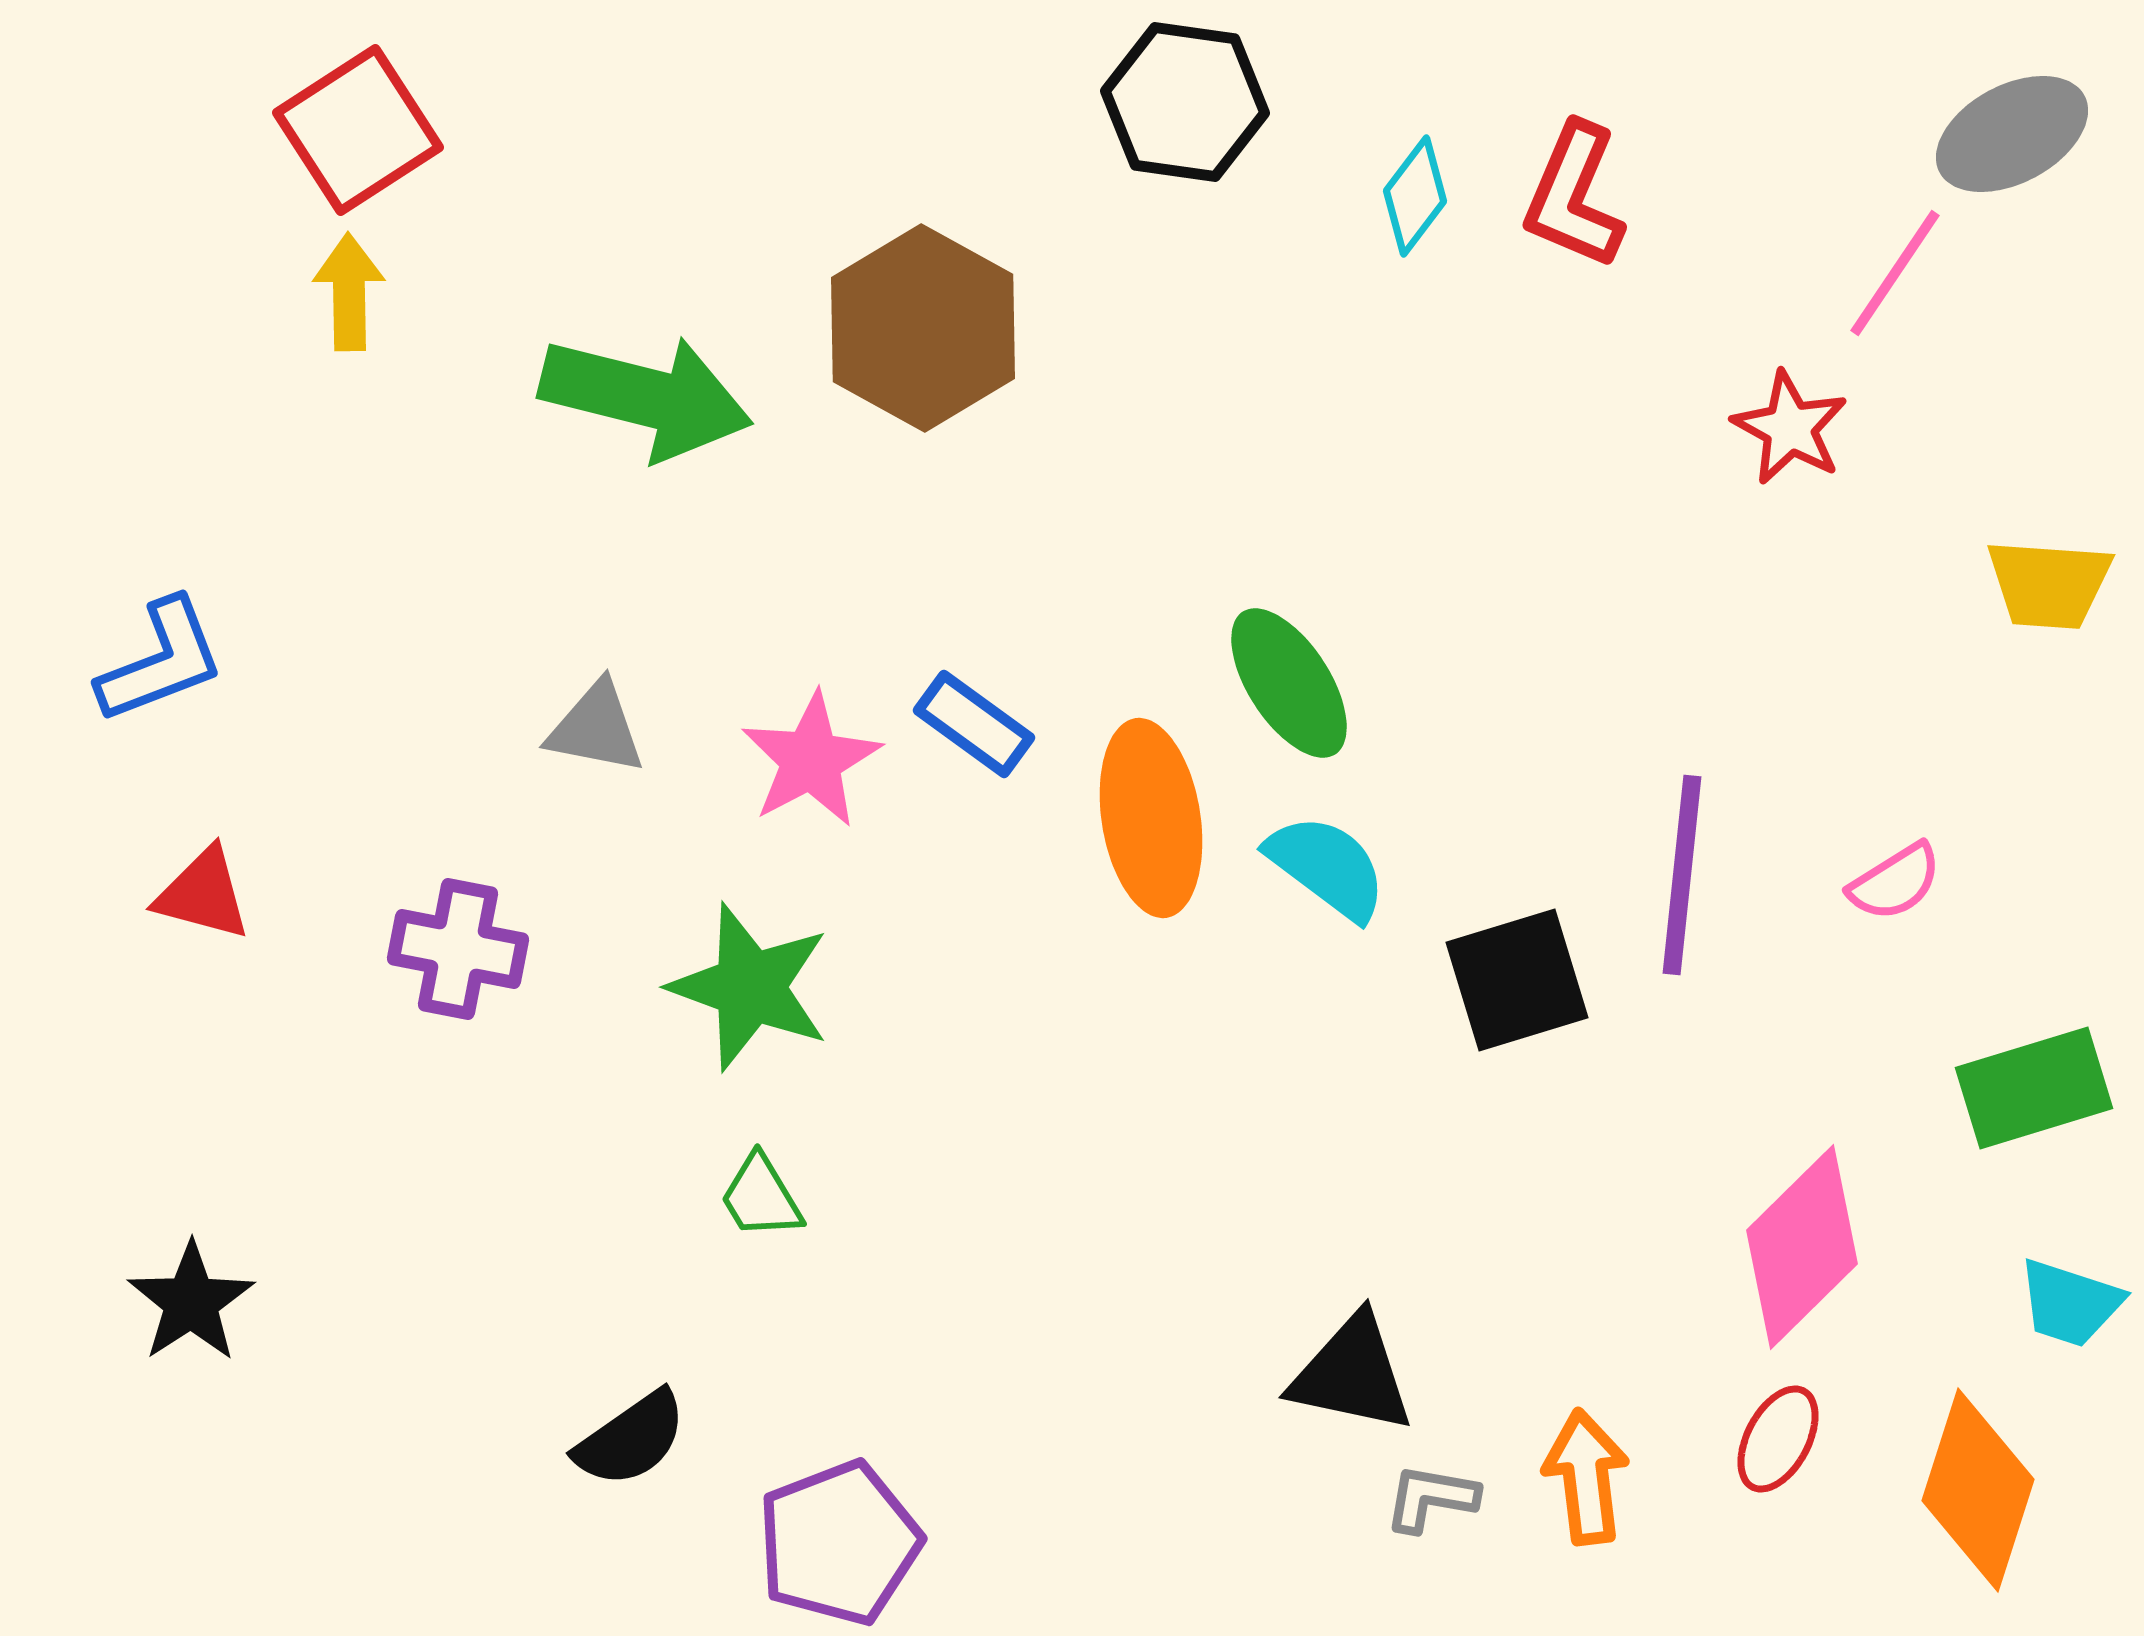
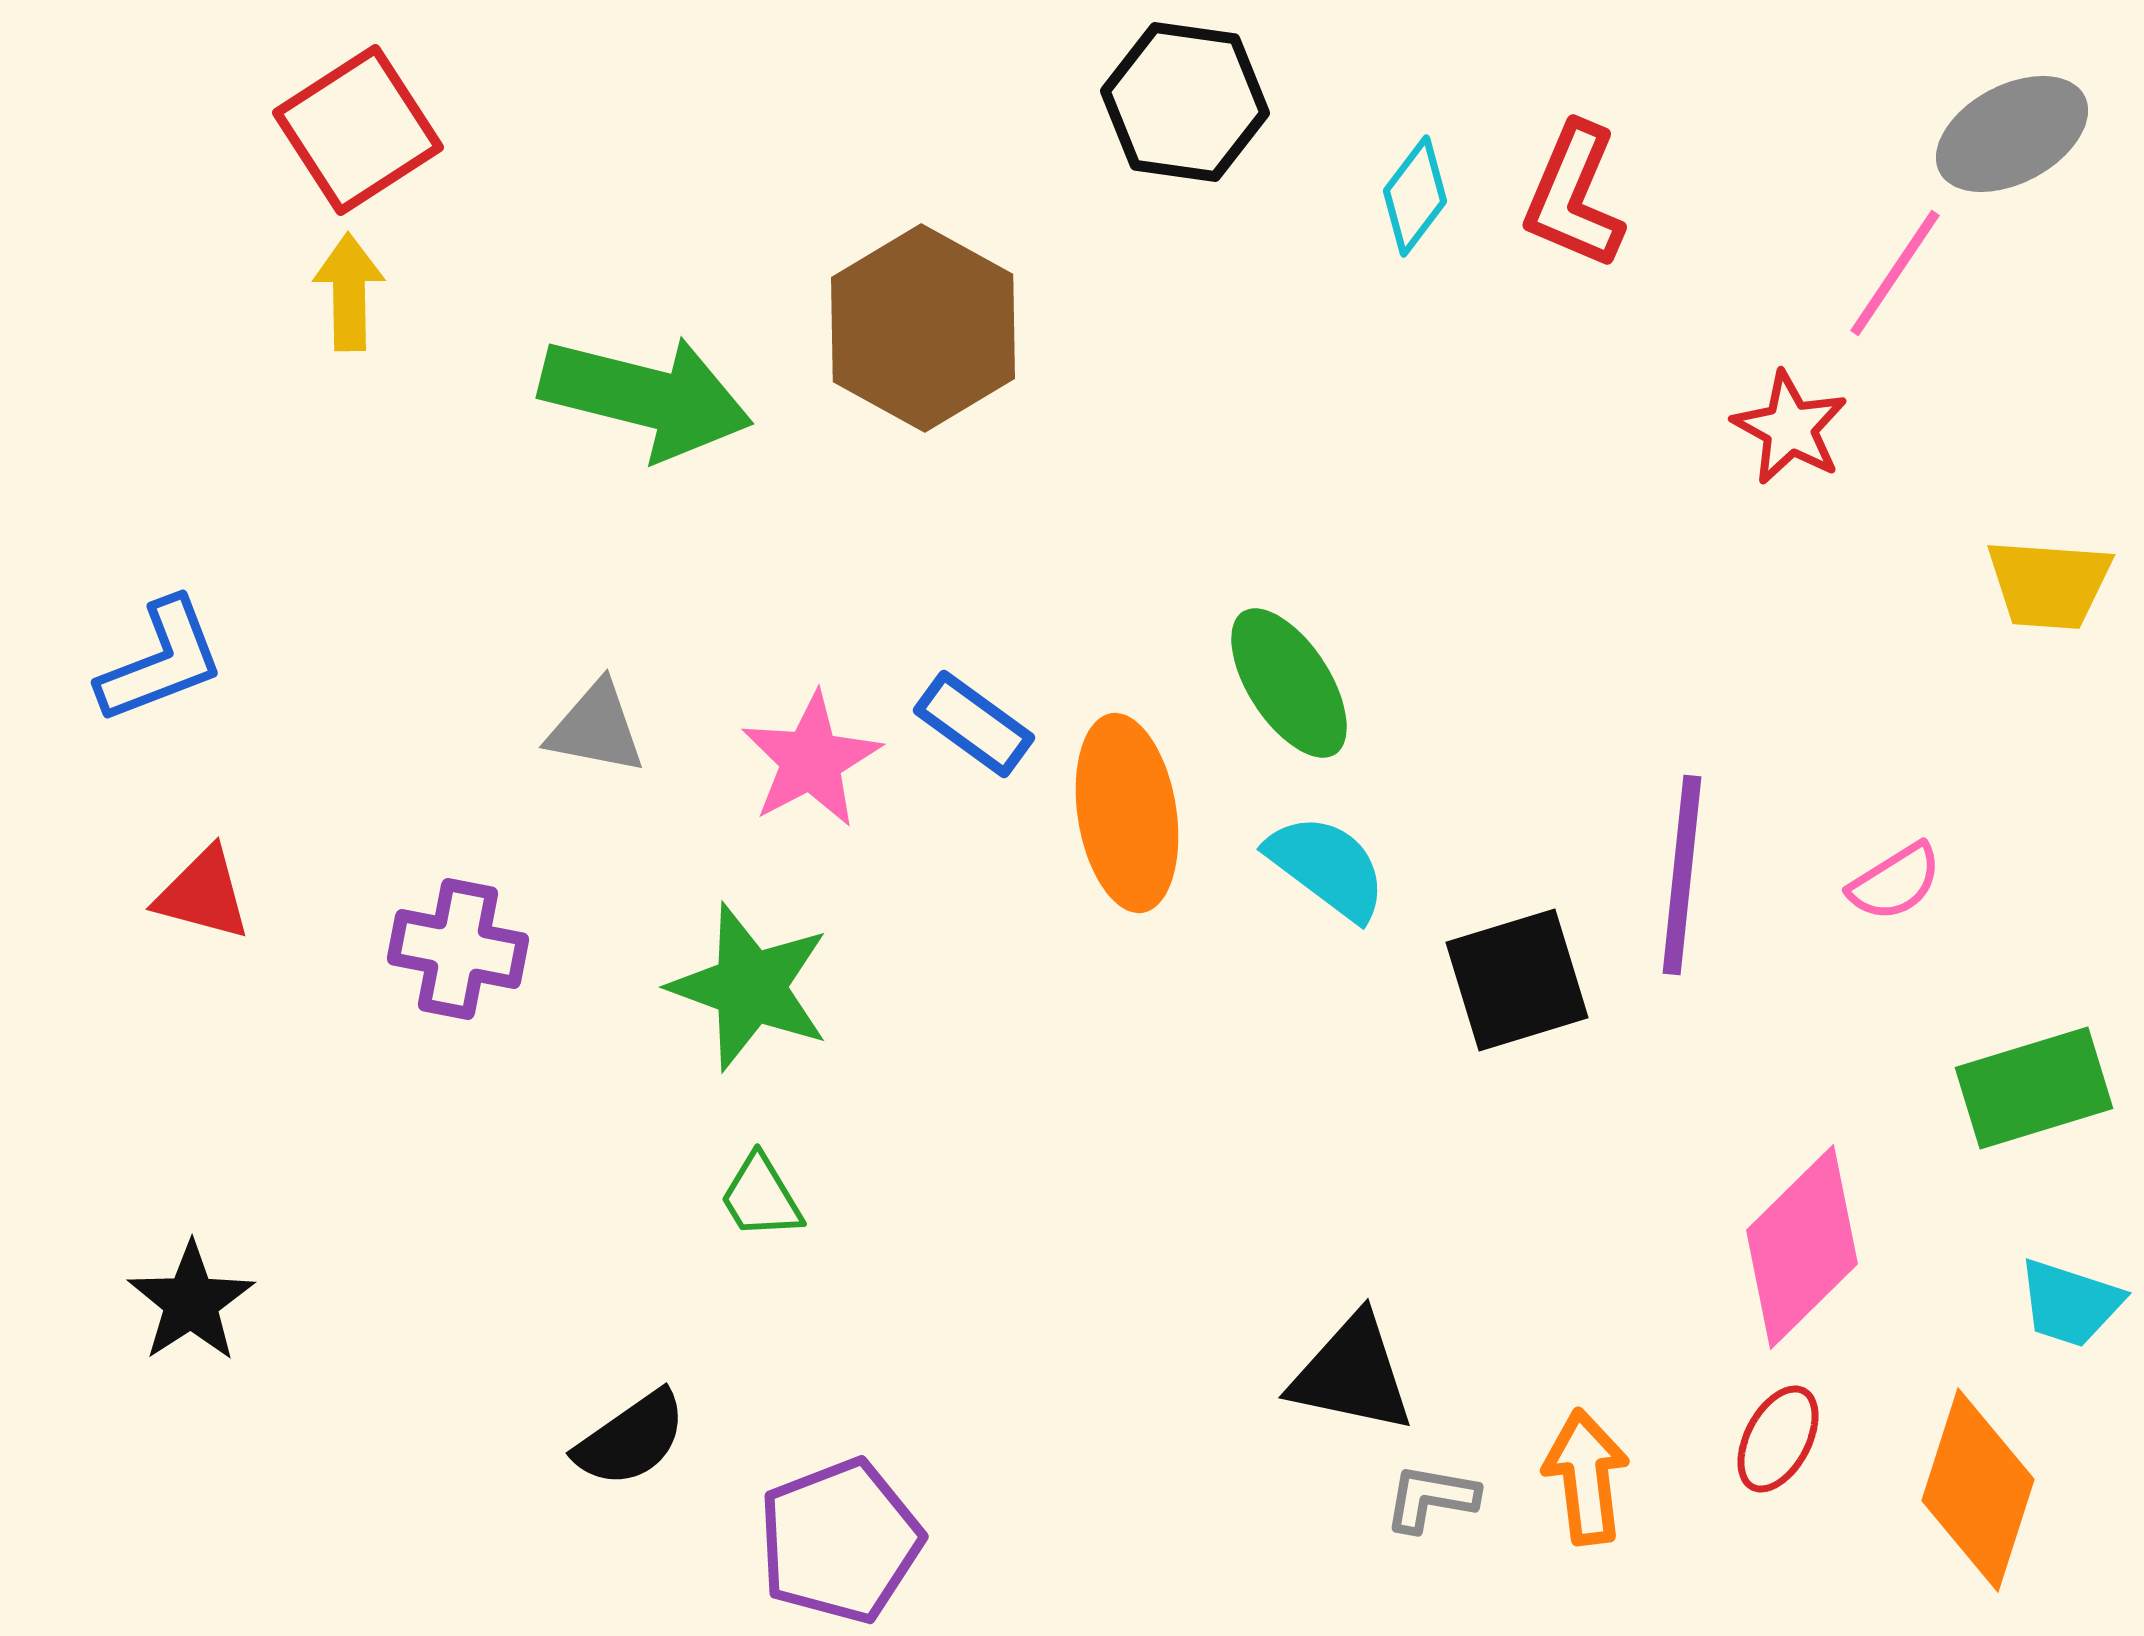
orange ellipse: moved 24 px left, 5 px up
purple pentagon: moved 1 px right, 2 px up
